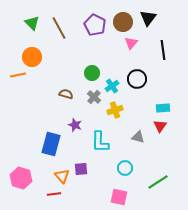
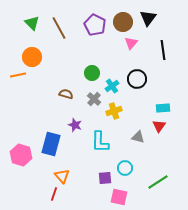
gray cross: moved 2 px down
yellow cross: moved 1 px left, 1 px down
red triangle: moved 1 px left
purple square: moved 24 px right, 9 px down
pink hexagon: moved 23 px up
red line: rotated 64 degrees counterclockwise
